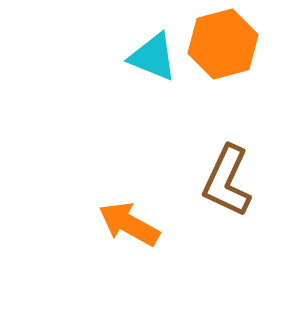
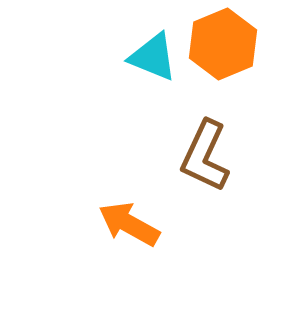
orange hexagon: rotated 8 degrees counterclockwise
brown L-shape: moved 22 px left, 25 px up
